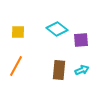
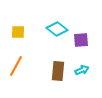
brown rectangle: moved 1 px left, 1 px down
